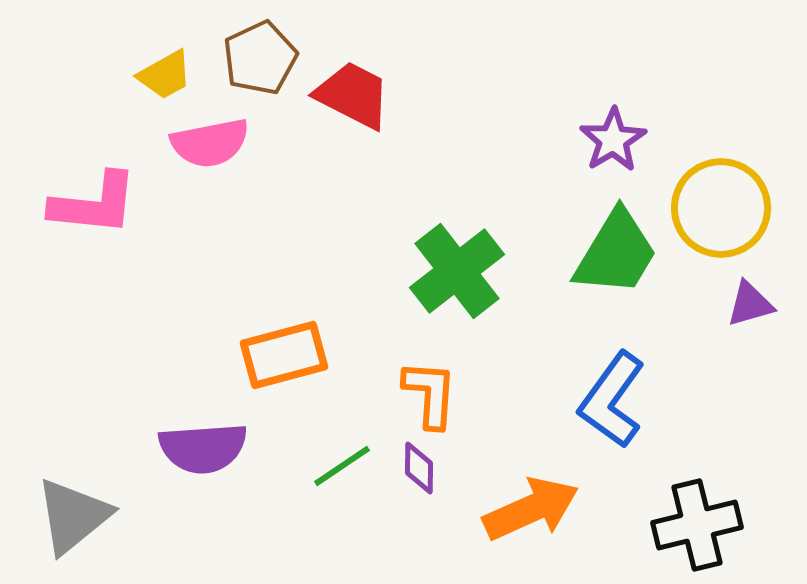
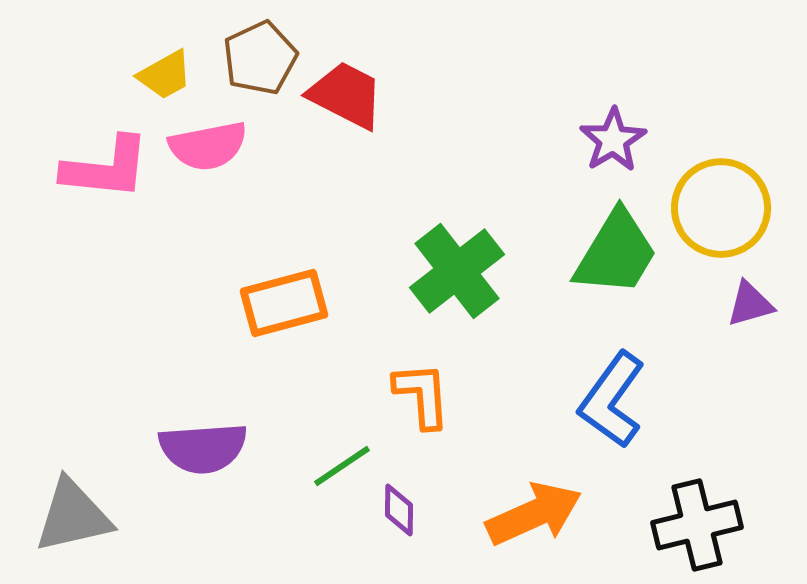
red trapezoid: moved 7 px left
pink semicircle: moved 2 px left, 3 px down
pink L-shape: moved 12 px right, 36 px up
orange rectangle: moved 52 px up
orange L-shape: moved 8 px left, 1 px down; rotated 8 degrees counterclockwise
purple diamond: moved 20 px left, 42 px down
orange arrow: moved 3 px right, 5 px down
gray triangle: rotated 26 degrees clockwise
